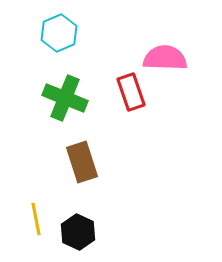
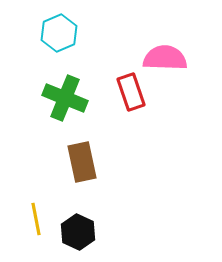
brown rectangle: rotated 6 degrees clockwise
